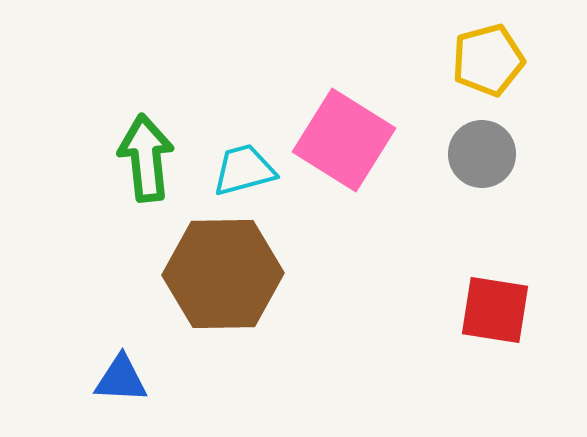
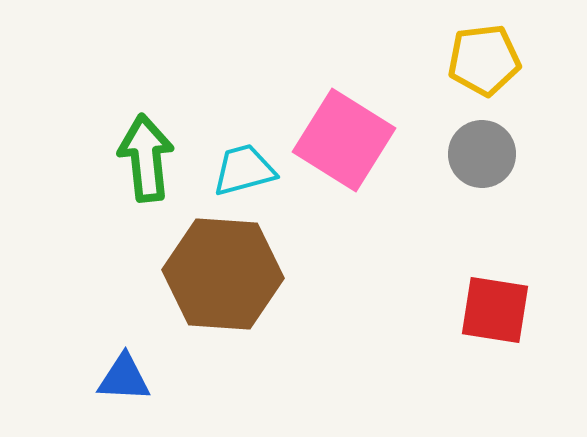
yellow pentagon: moved 4 px left; rotated 8 degrees clockwise
brown hexagon: rotated 5 degrees clockwise
blue triangle: moved 3 px right, 1 px up
